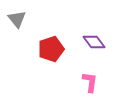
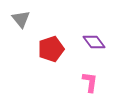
gray triangle: moved 4 px right
